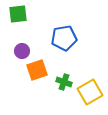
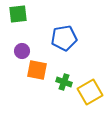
orange square: rotated 30 degrees clockwise
